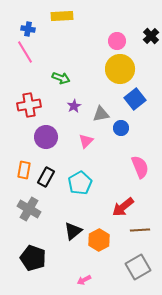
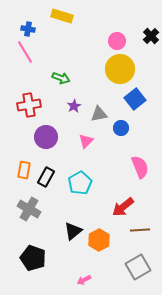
yellow rectangle: rotated 20 degrees clockwise
gray triangle: moved 2 px left
